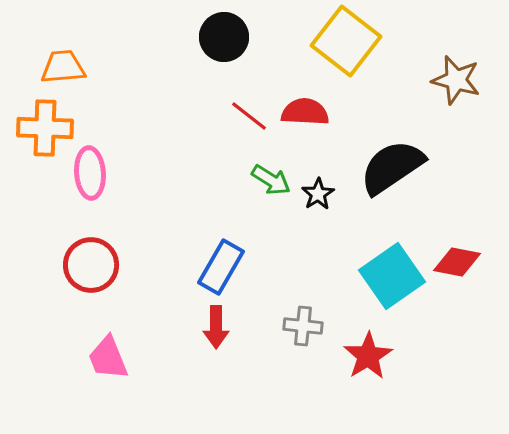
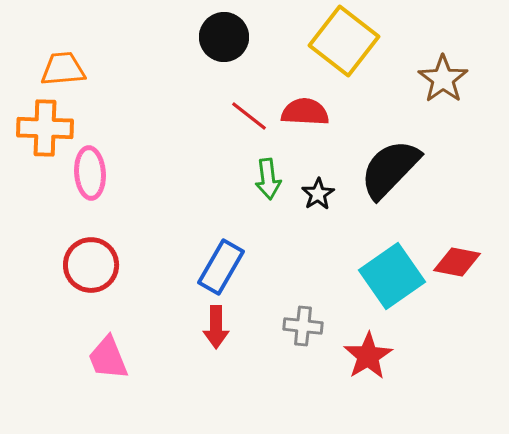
yellow square: moved 2 px left
orange trapezoid: moved 2 px down
brown star: moved 13 px left, 1 px up; rotated 21 degrees clockwise
black semicircle: moved 2 px left, 2 px down; rotated 12 degrees counterclockwise
green arrow: moved 3 px left, 1 px up; rotated 51 degrees clockwise
